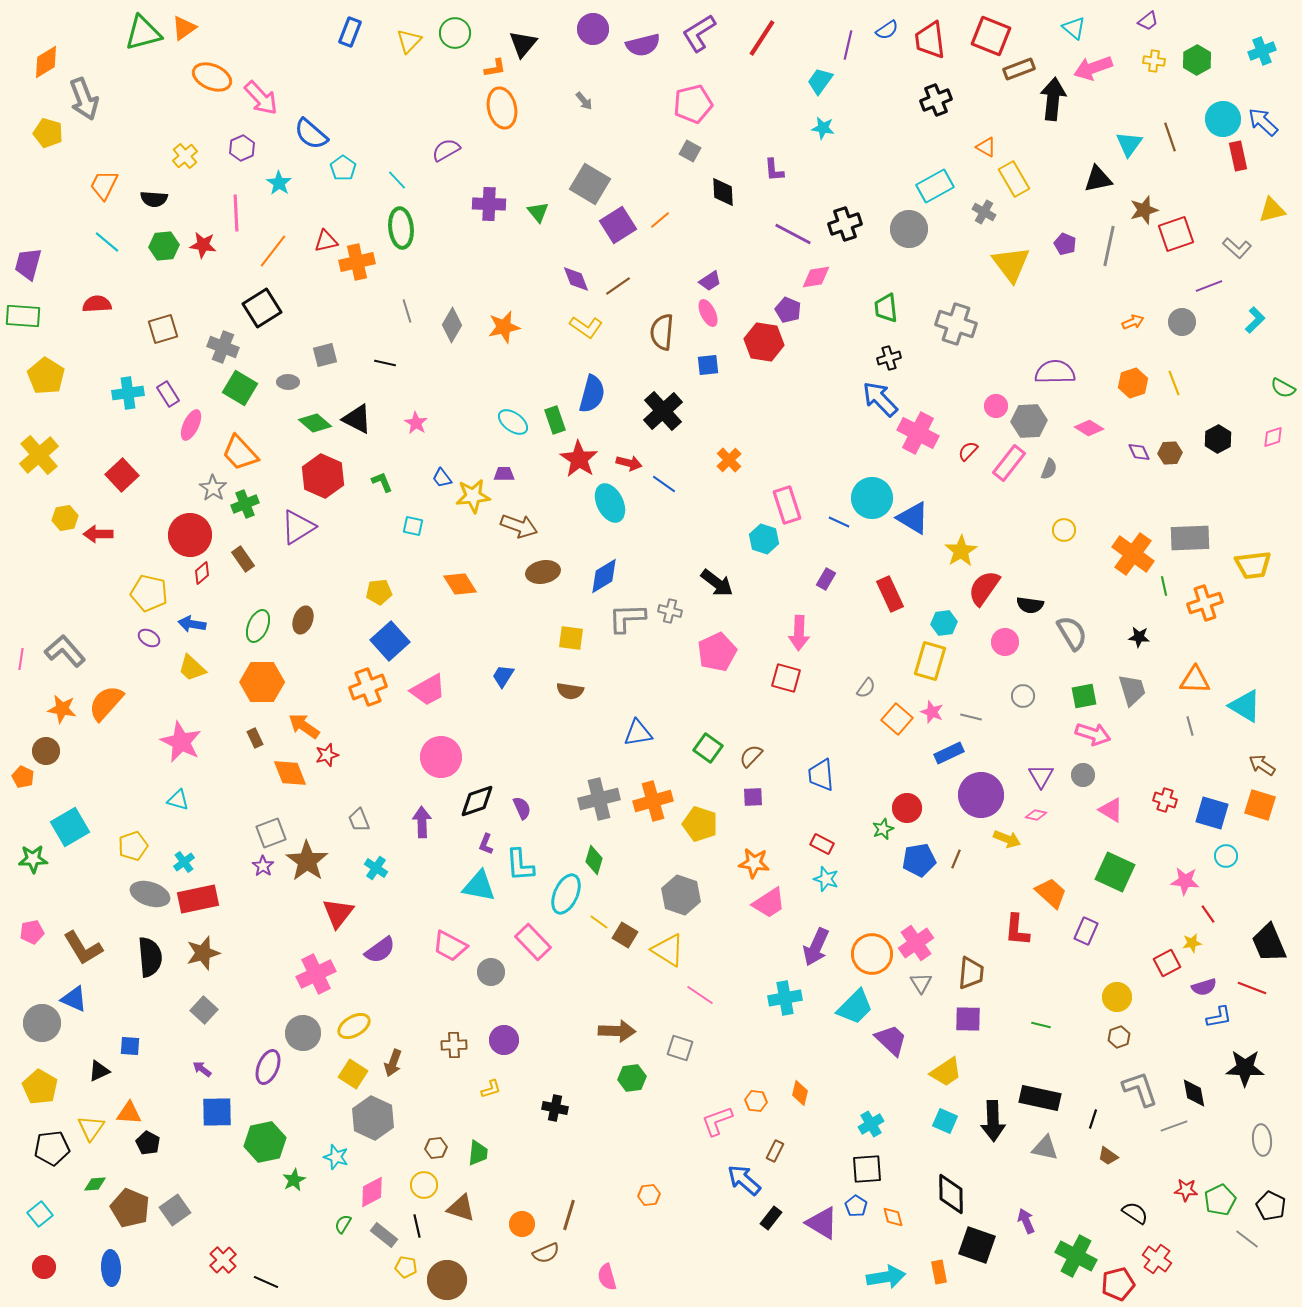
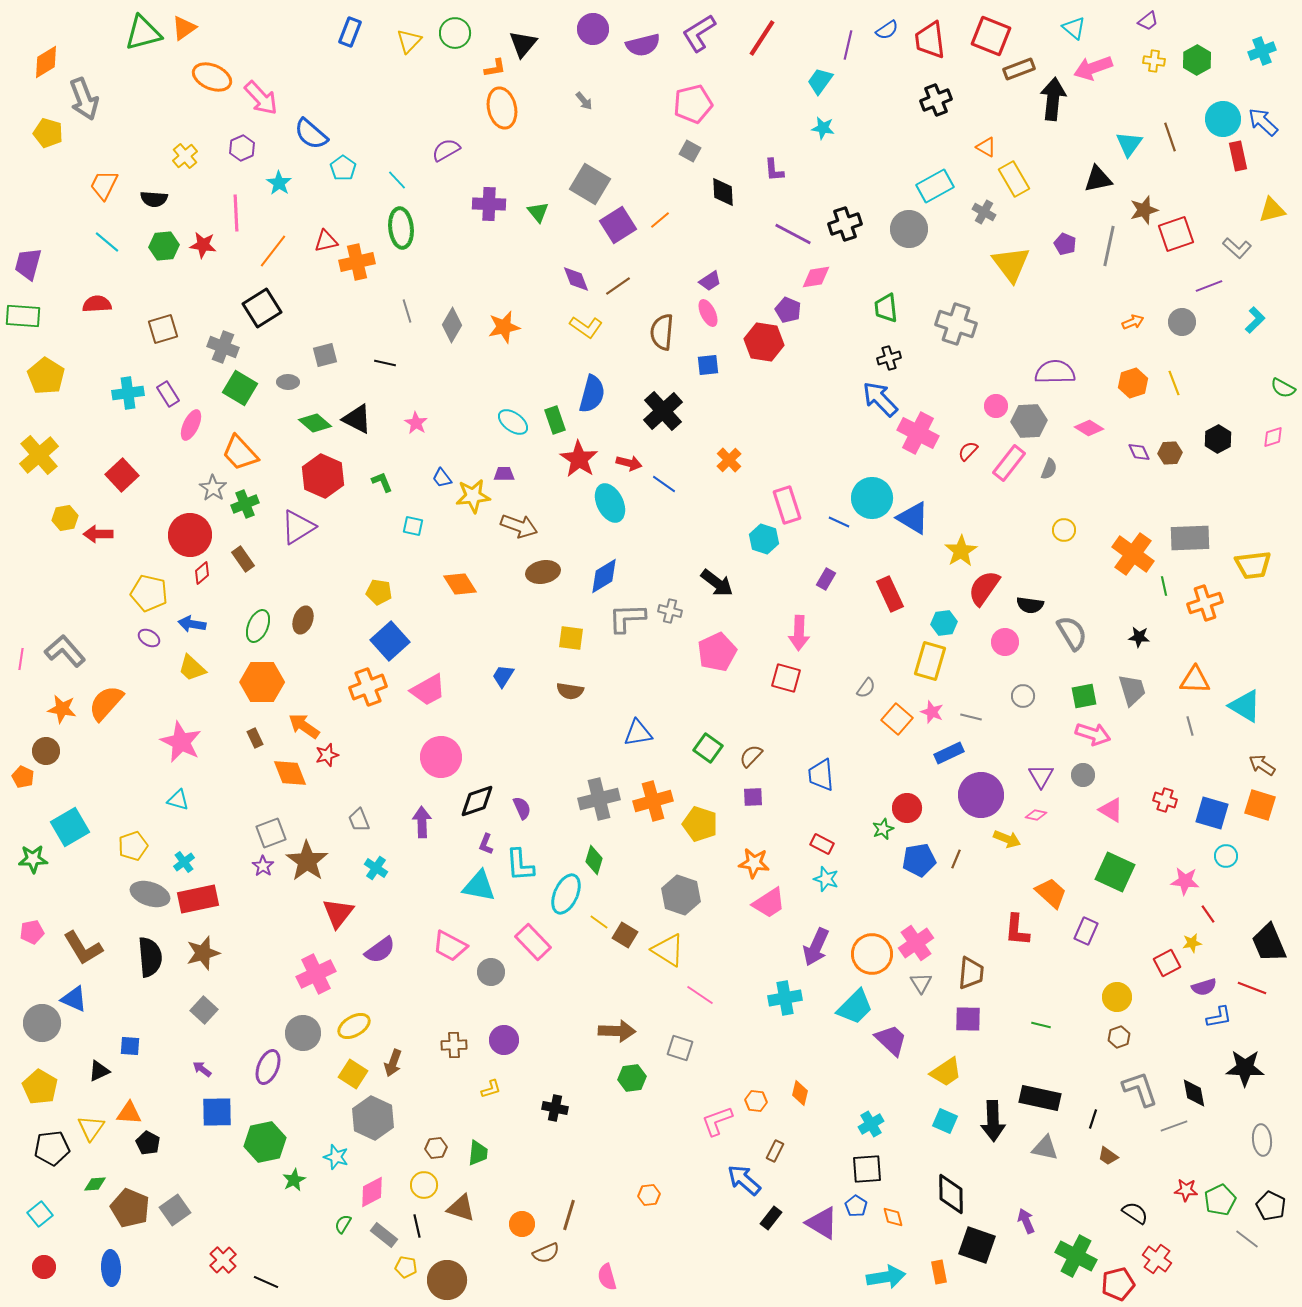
yellow pentagon at (379, 592): rotated 15 degrees clockwise
